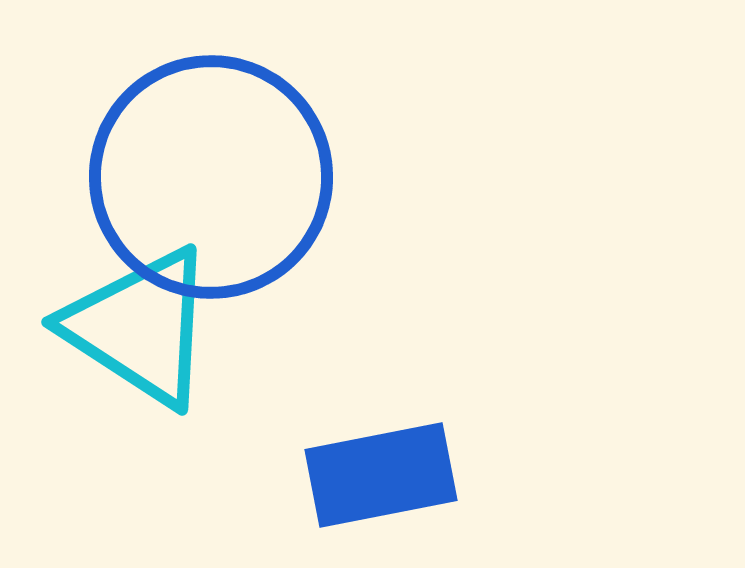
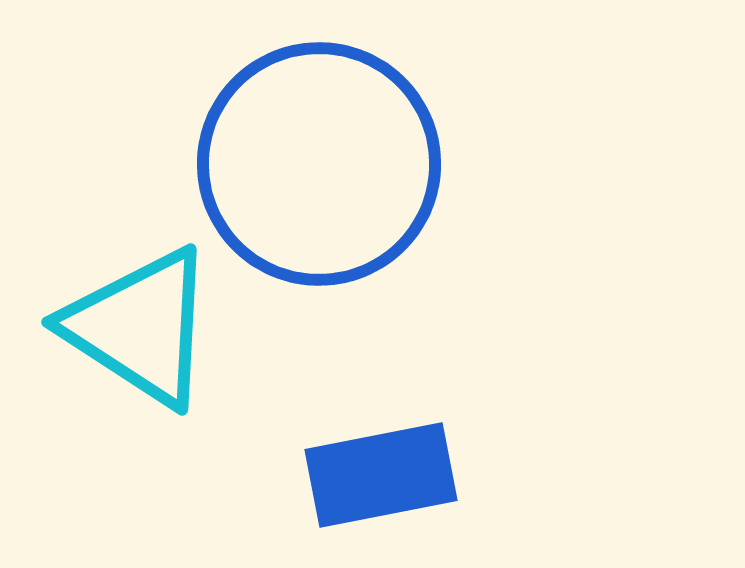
blue circle: moved 108 px right, 13 px up
